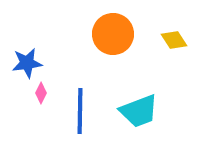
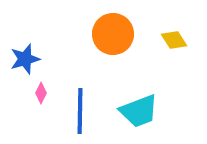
blue star: moved 2 px left, 4 px up; rotated 8 degrees counterclockwise
